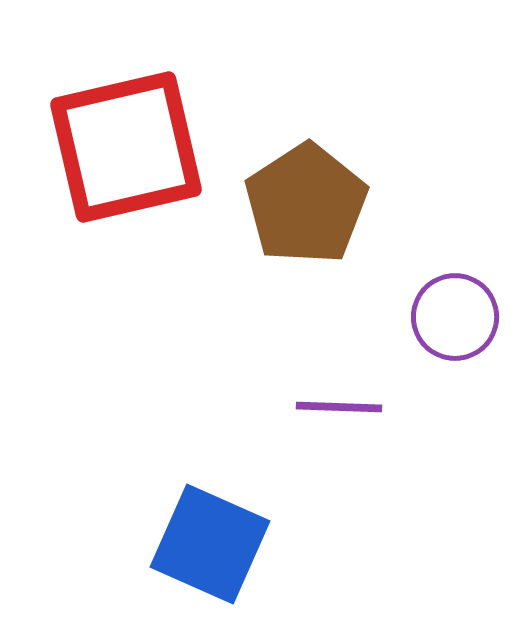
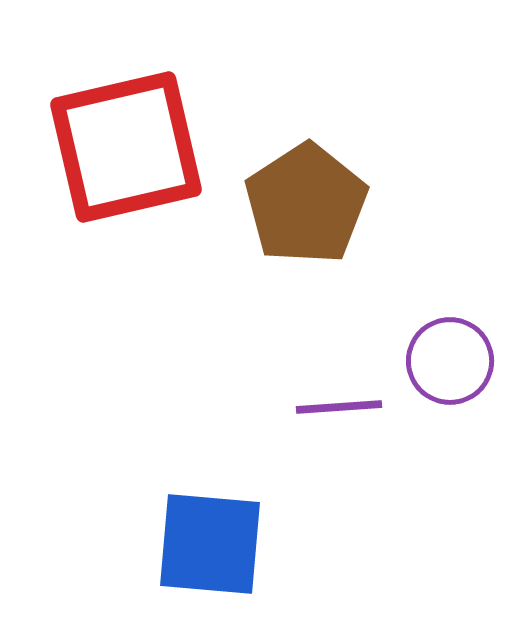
purple circle: moved 5 px left, 44 px down
purple line: rotated 6 degrees counterclockwise
blue square: rotated 19 degrees counterclockwise
